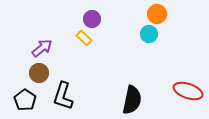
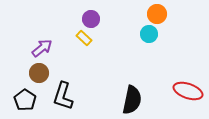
purple circle: moved 1 px left
